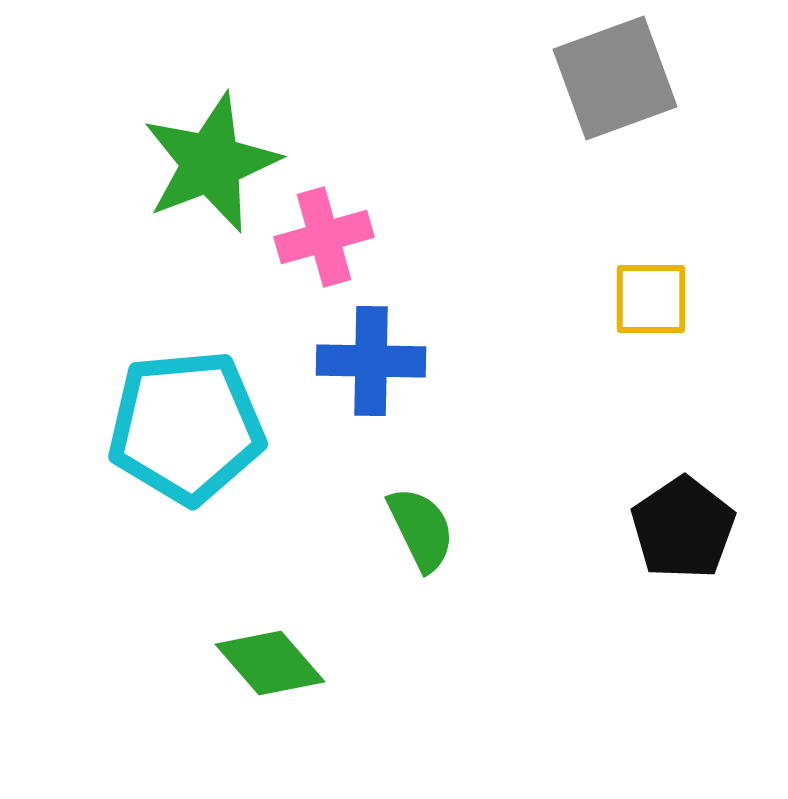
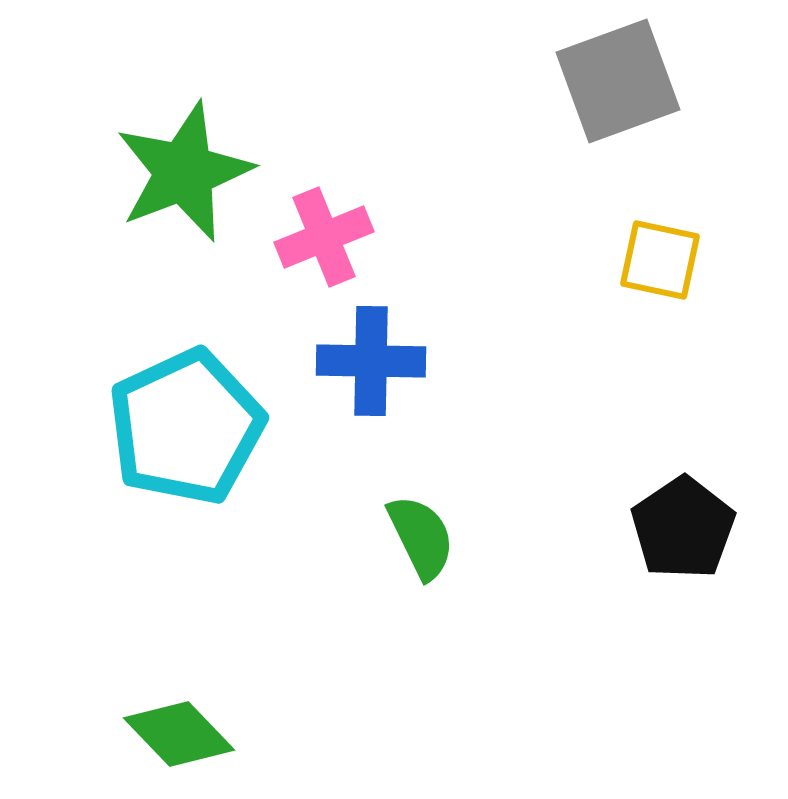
gray square: moved 3 px right, 3 px down
green star: moved 27 px left, 9 px down
pink cross: rotated 6 degrees counterclockwise
yellow square: moved 9 px right, 39 px up; rotated 12 degrees clockwise
cyan pentagon: rotated 20 degrees counterclockwise
green semicircle: moved 8 px down
green diamond: moved 91 px left, 71 px down; rotated 3 degrees counterclockwise
